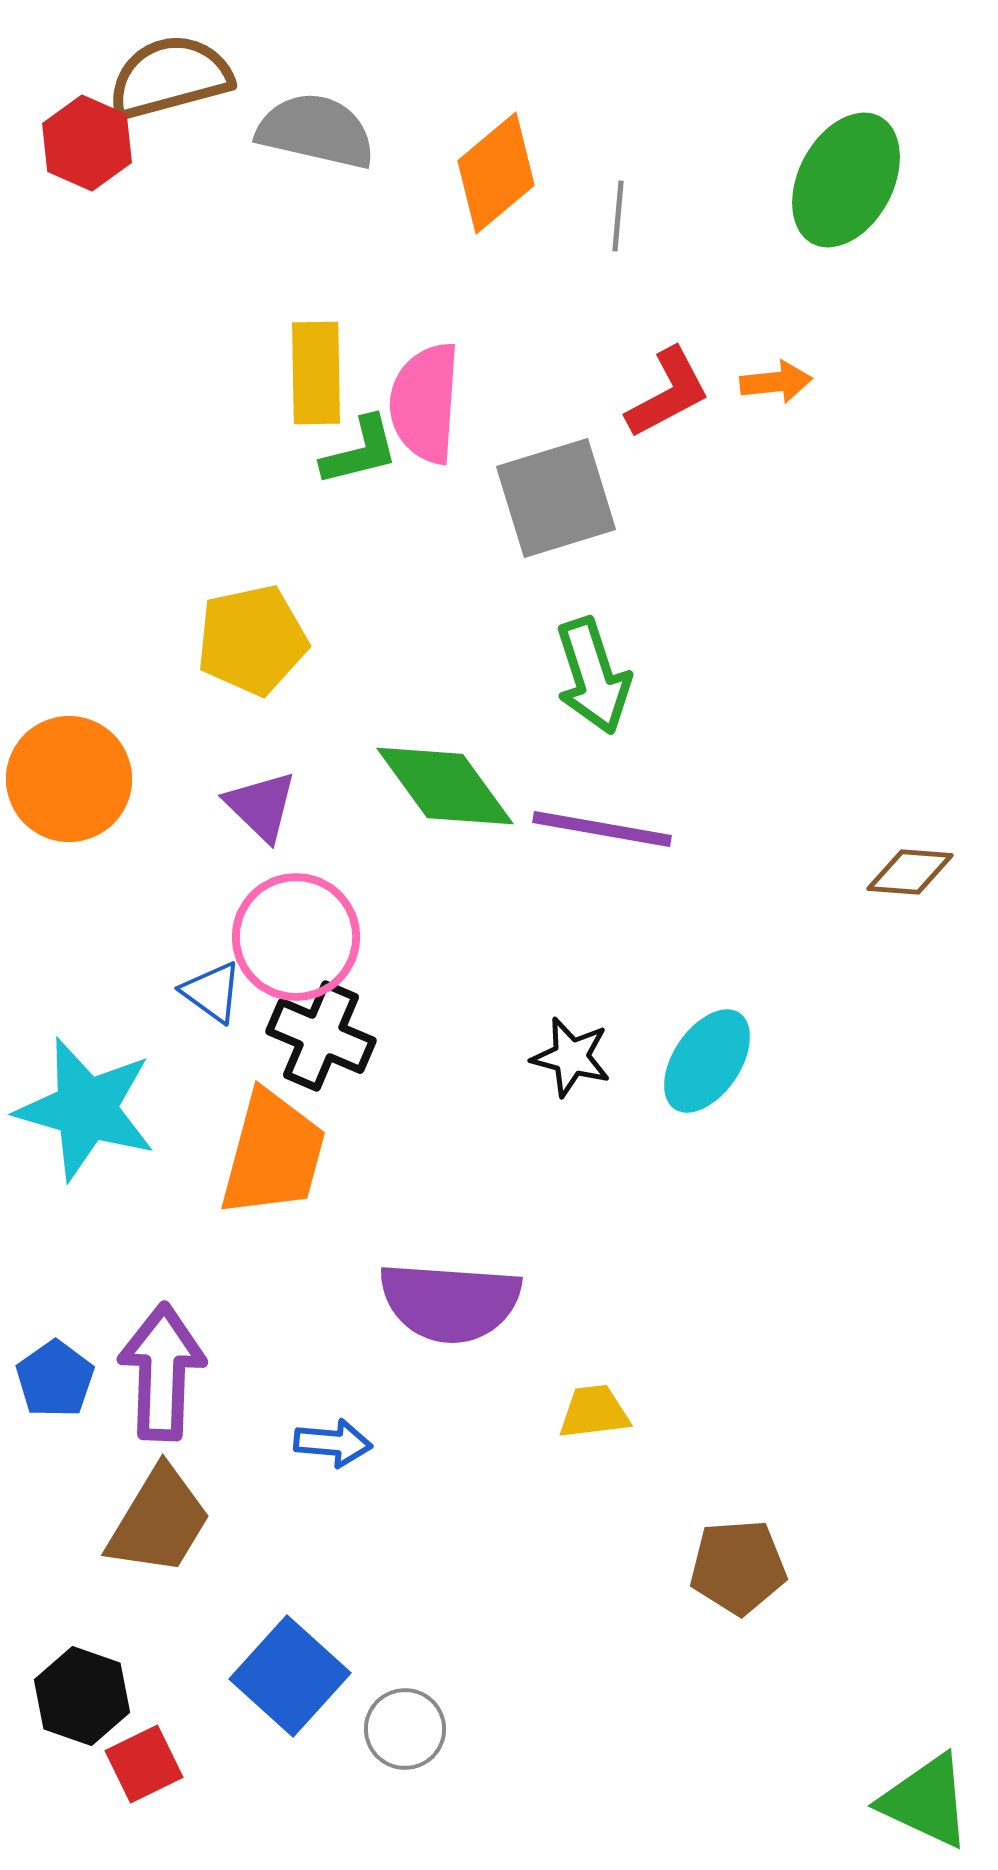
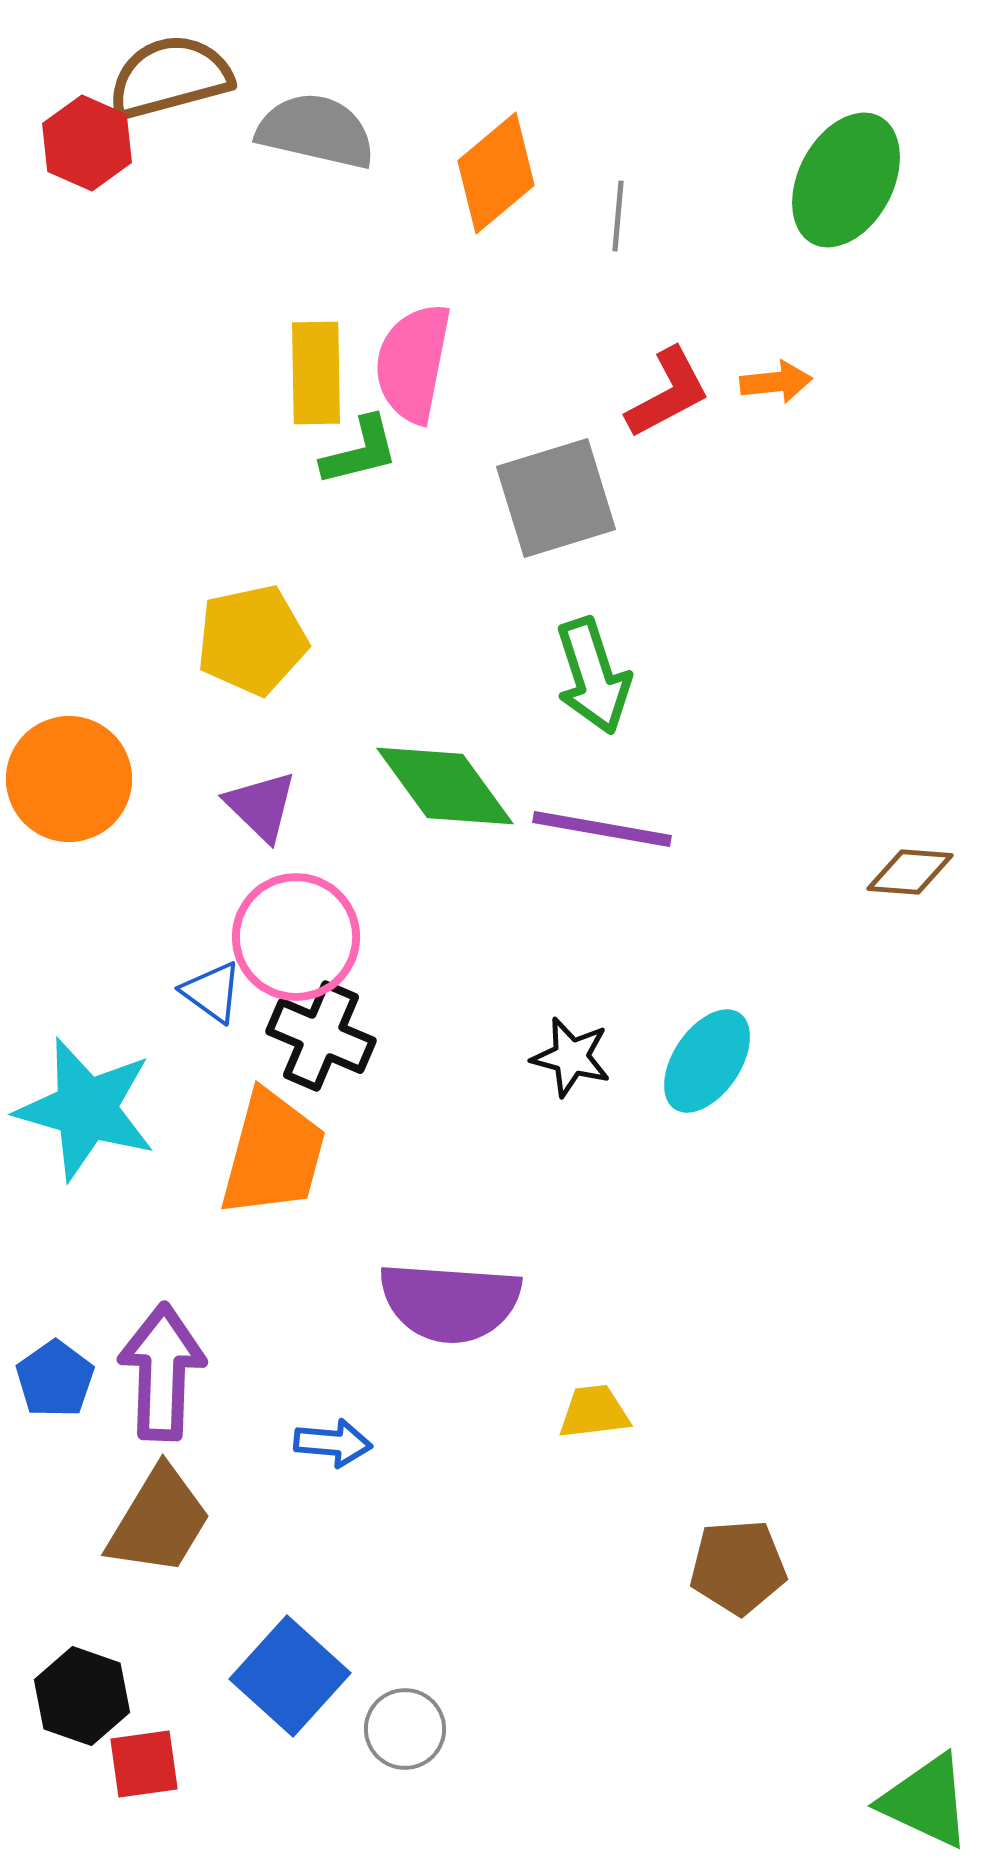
pink semicircle: moved 12 px left, 40 px up; rotated 7 degrees clockwise
red square: rotated 18 degrees clockwise
